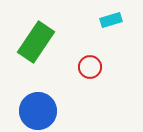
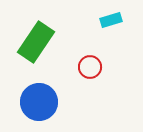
blue circle: moved 1 px right, 9 px up
